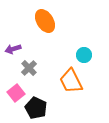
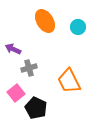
purple arrow: rotated 42 degrees clockwise
cyan circle: moved 6 px left, 28 px up
gray cross: rotated 28 degrees clockwise
orange trapezoid: moved 2 px left
